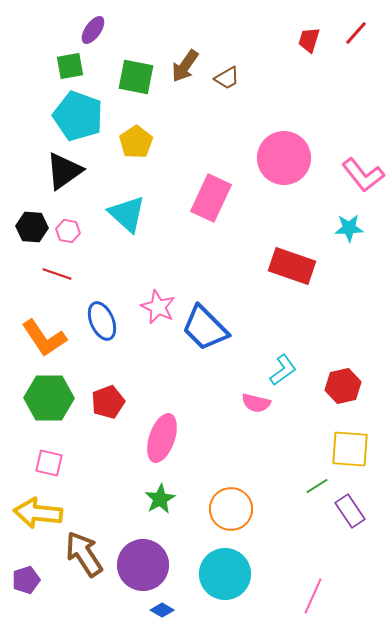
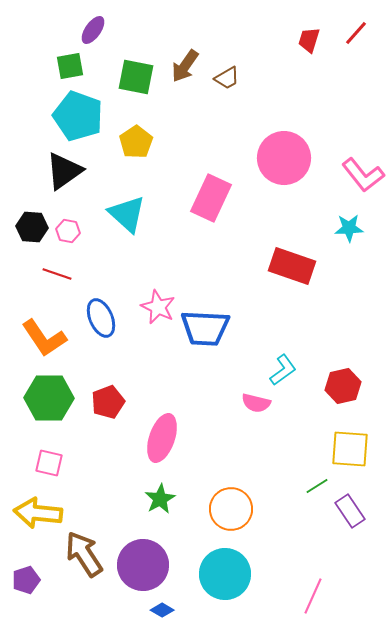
blue ellipse at (102, 321): moved 1 px left, 3 px up
blue trapezoid at (205, 328): rotated 42 degrees counterclockwise
